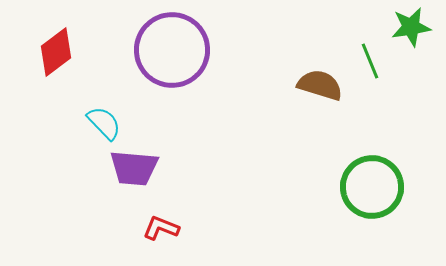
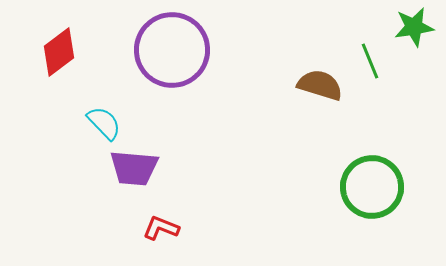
green star: moved 3 px right
red diamond: moved 3 px right
